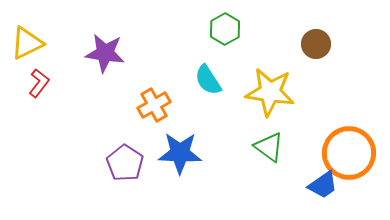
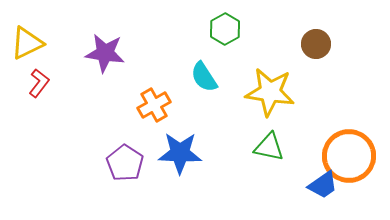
cyan semicircle: moved 4 px left, 3 px up
green triangle: rotated 24 degrees counterclockwise
orange circle: moved 3 px down
